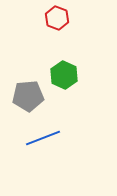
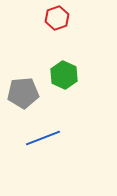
red hexagon: rotated 20 degrees clockwise
gray pentagon: moved 5 px left, 3 px up
